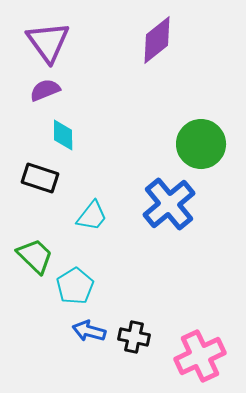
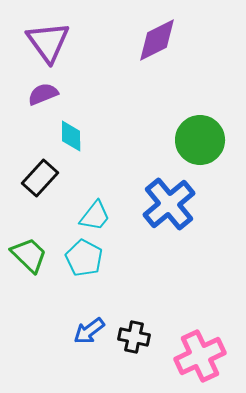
purple diamond: rotated 12 degrees clockwise
purple semicircle: moved 2 px left, 4 px down
cyan diamond: moved 8 px right, 1 px down
green circle: moved 1 px left, 4 px up
black rectangle: rotated 66 degrees counterclockwise
cyan trapezoid: moved 3 px right
green trapezoid: moved 6 px left, 1 px up
cyan pentagon: moved 9 px right, 28 px up; rotated 12 degrees counterclockwise
blue arrow: rotated 52 degrees counterclockwise
